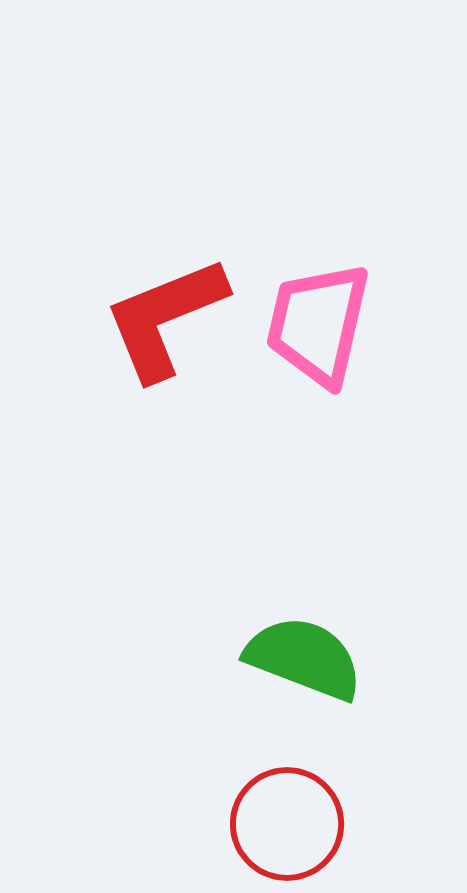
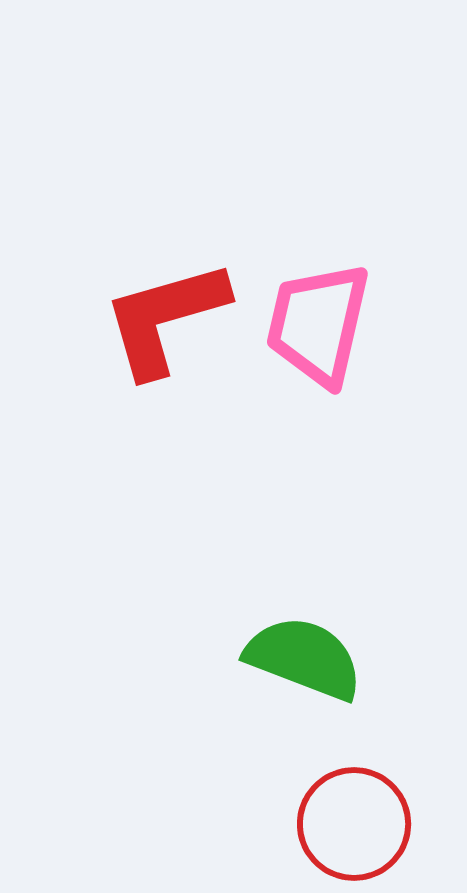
red L-shape: rotated 6 degrees clockwise
red circle: moved 67 px right
